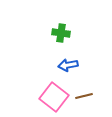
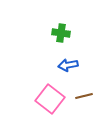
pink square: moved 4 px left, 2 px down
